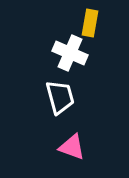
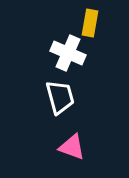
white cross: moved 2 px left
